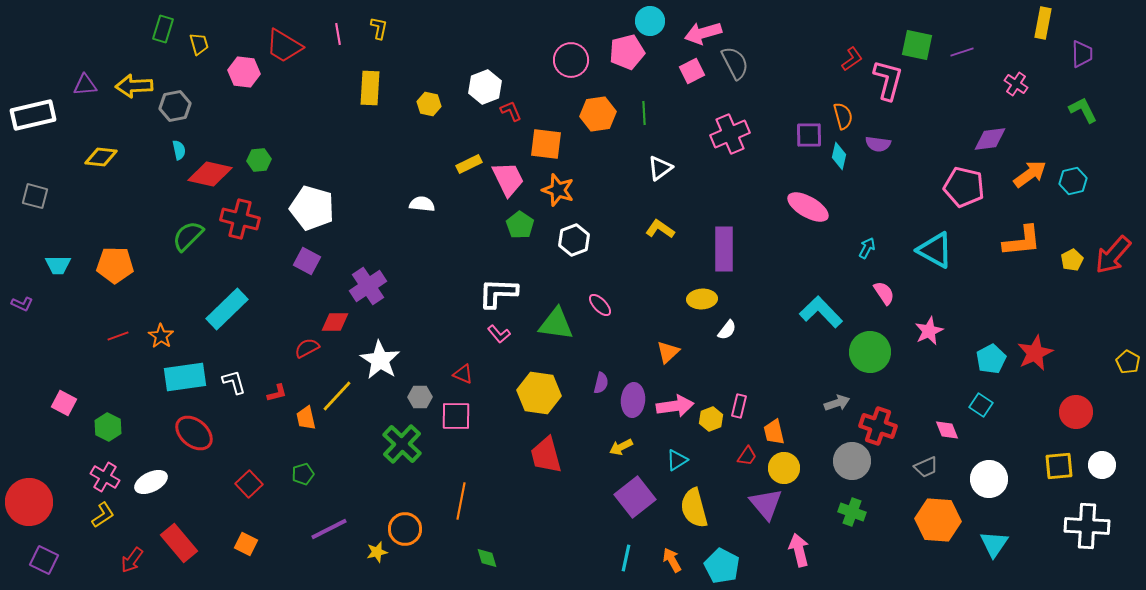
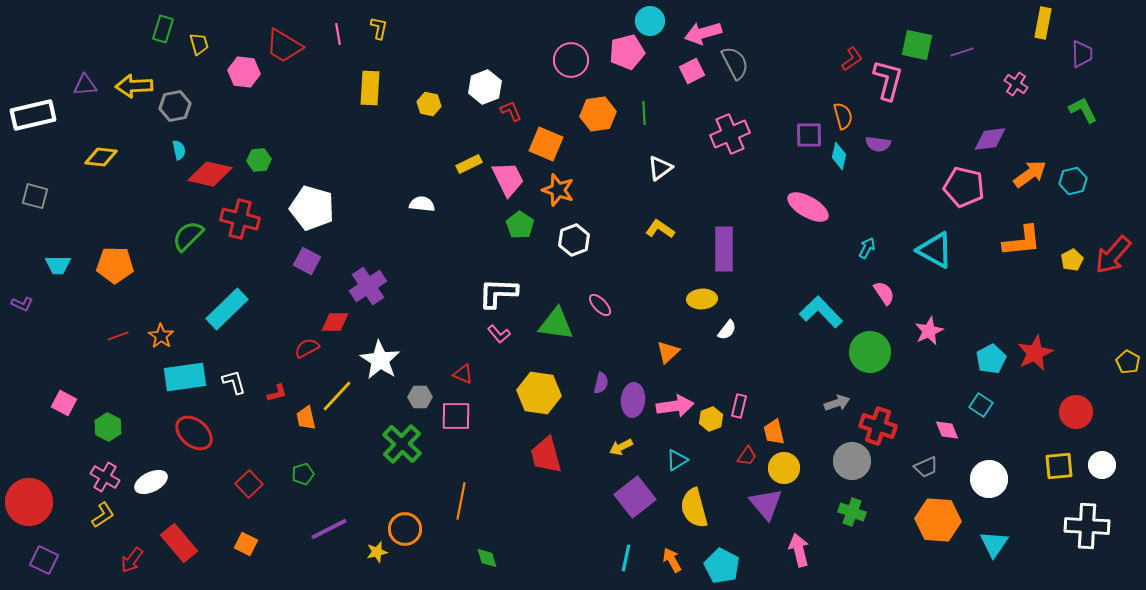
orange square at (546, 144): rotated 16 degrees clockwise
